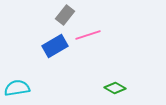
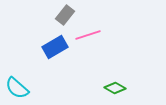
blue rectangle: moved 1 px down
cyan semicircle: rotated 130 degrees counterclockwise
